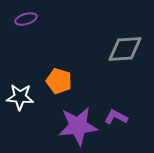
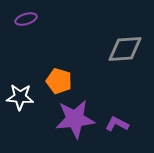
purple L-shape: moved 1 px right, 7 px down
purple star: moved 3 px left, 7 px up
